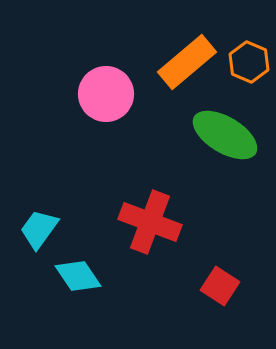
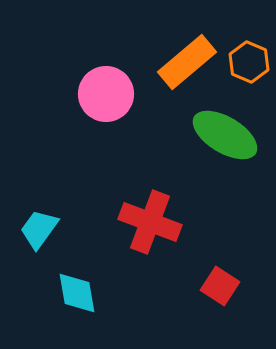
cyan diamond: moved 1 px left, 17 px down; rotated 24 degrees clockwise
